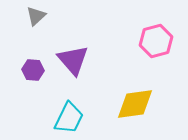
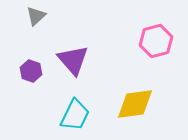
purple hexagon: moved 2 px left, 1 px down; rotated 15 degrees clockwise
cyan trapezoid: moved 6 px right, 3 px up
